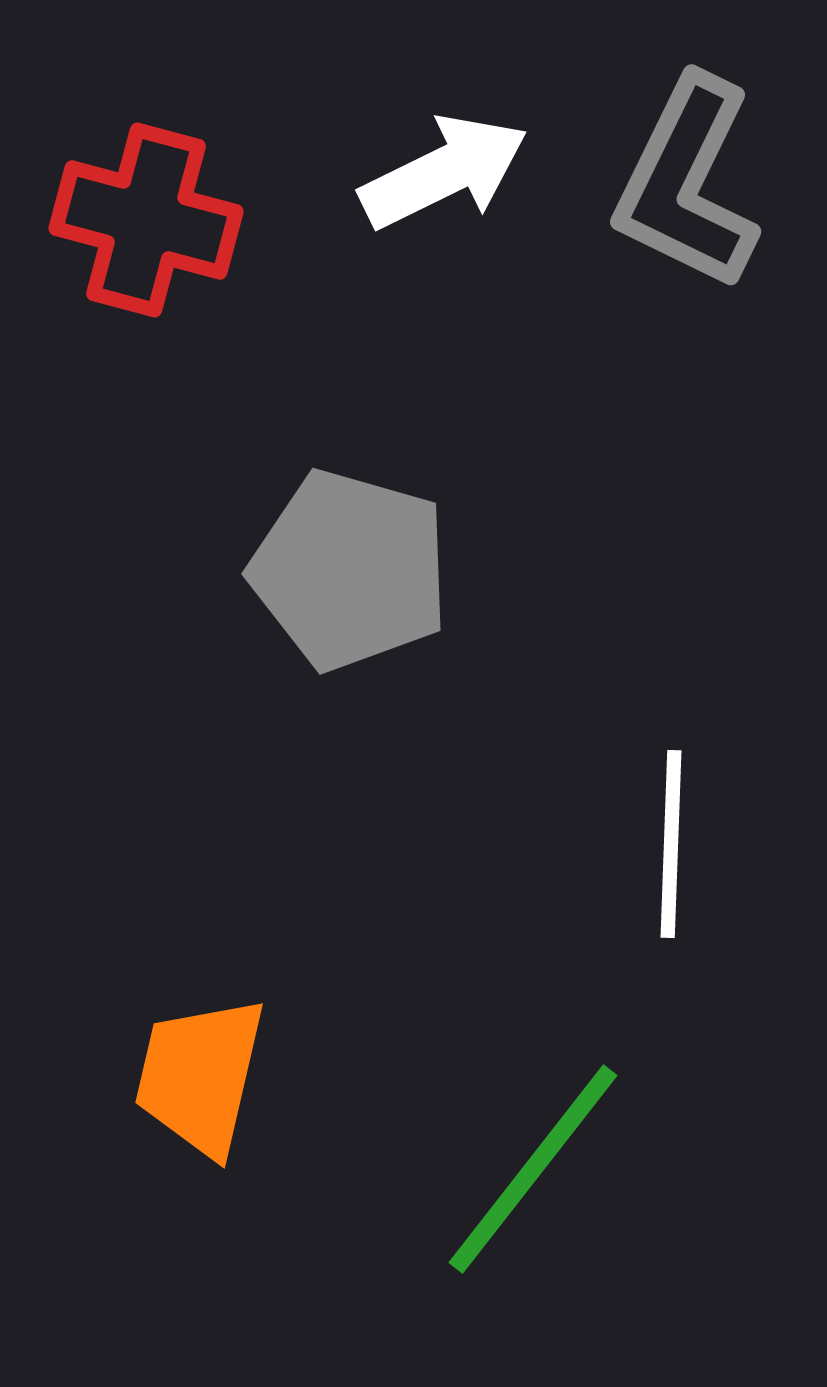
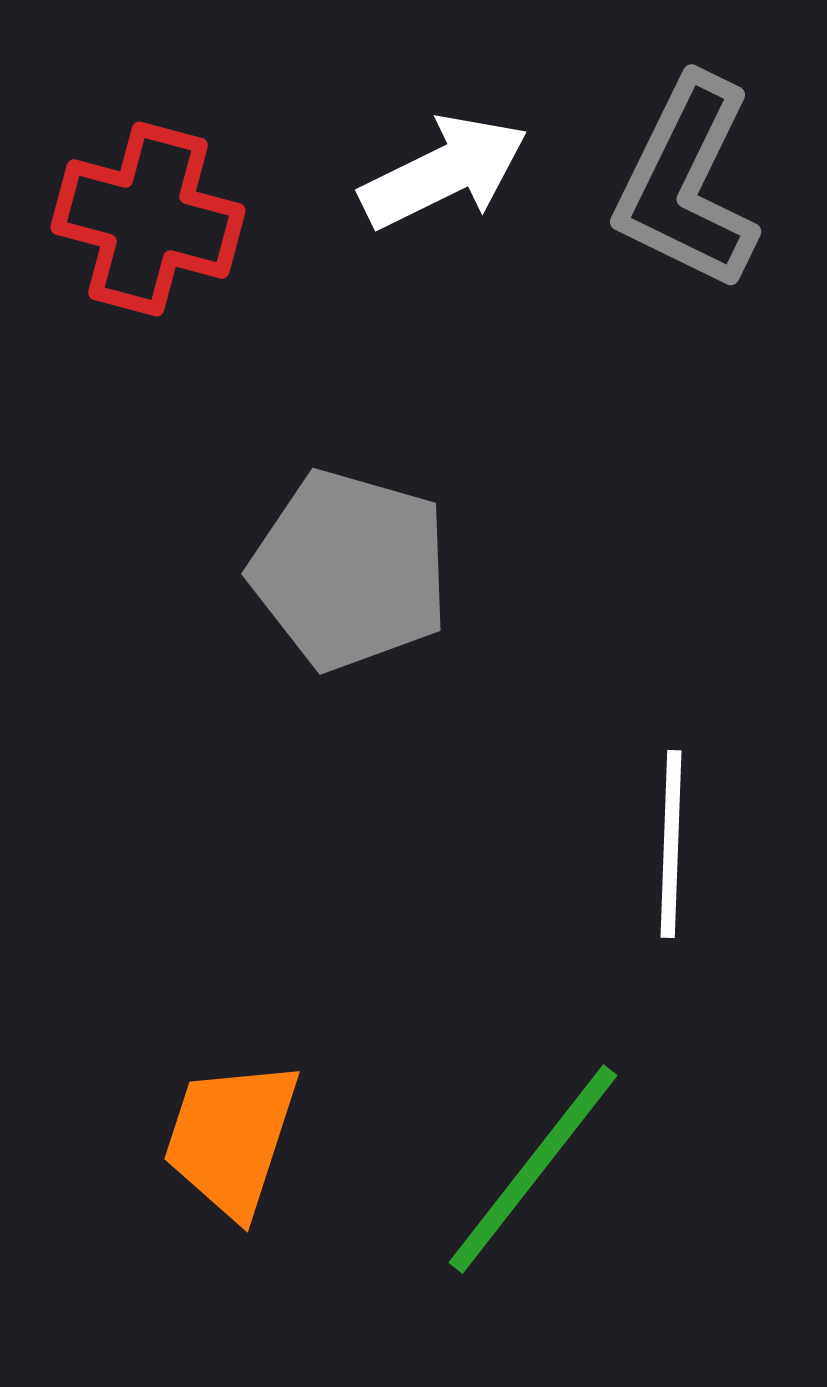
red cross: moved 2 px right, 1 px up
orange trapezoid: moved 31 px right, 62 px down; rotated 5 degrees clockwise
